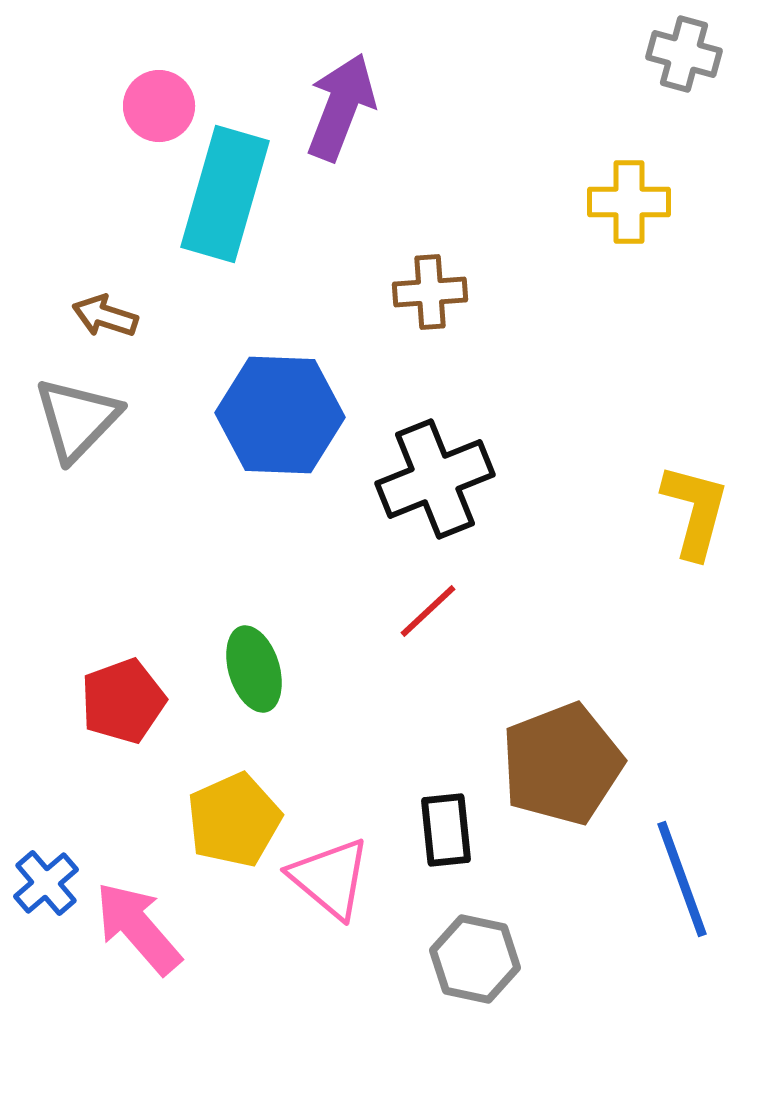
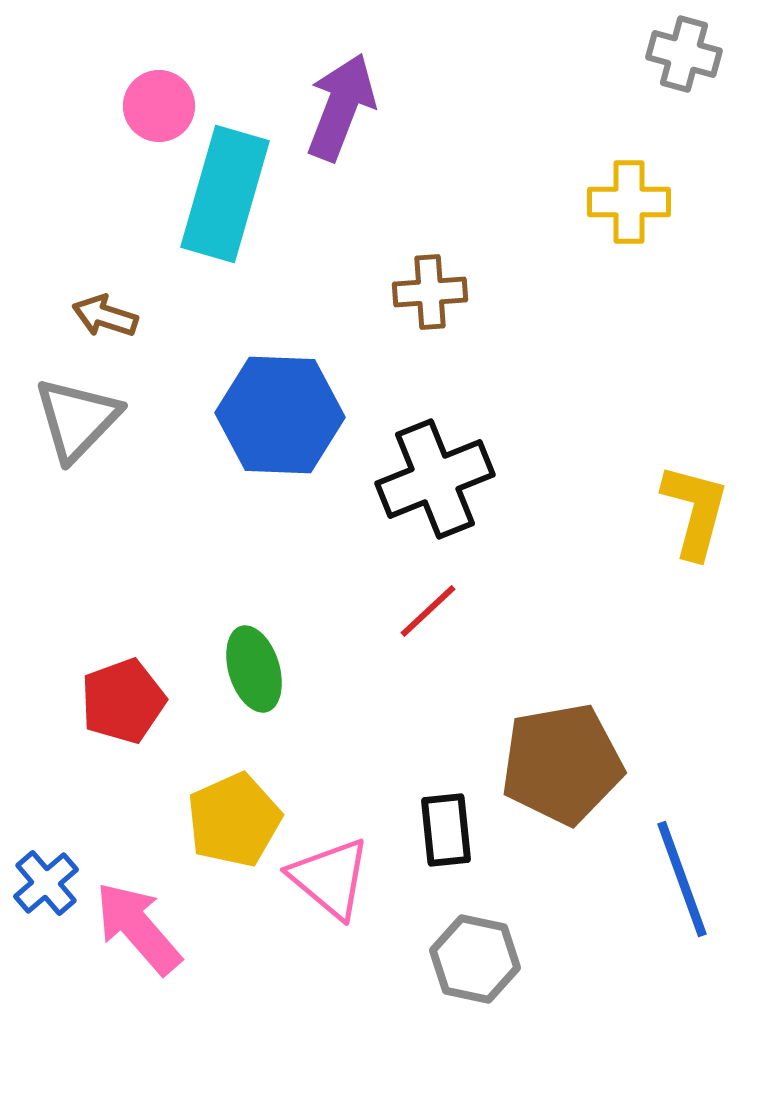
brown pentagon: rotated 11 degrees clockwise
